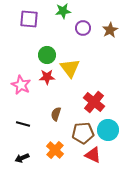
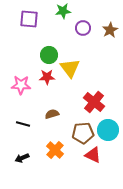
green circle: moved 2 px right
pink star: rotated 24 degrees counterclockwise
brown semicircle: moved 4 px left; rotated 56 degrees clockwise
